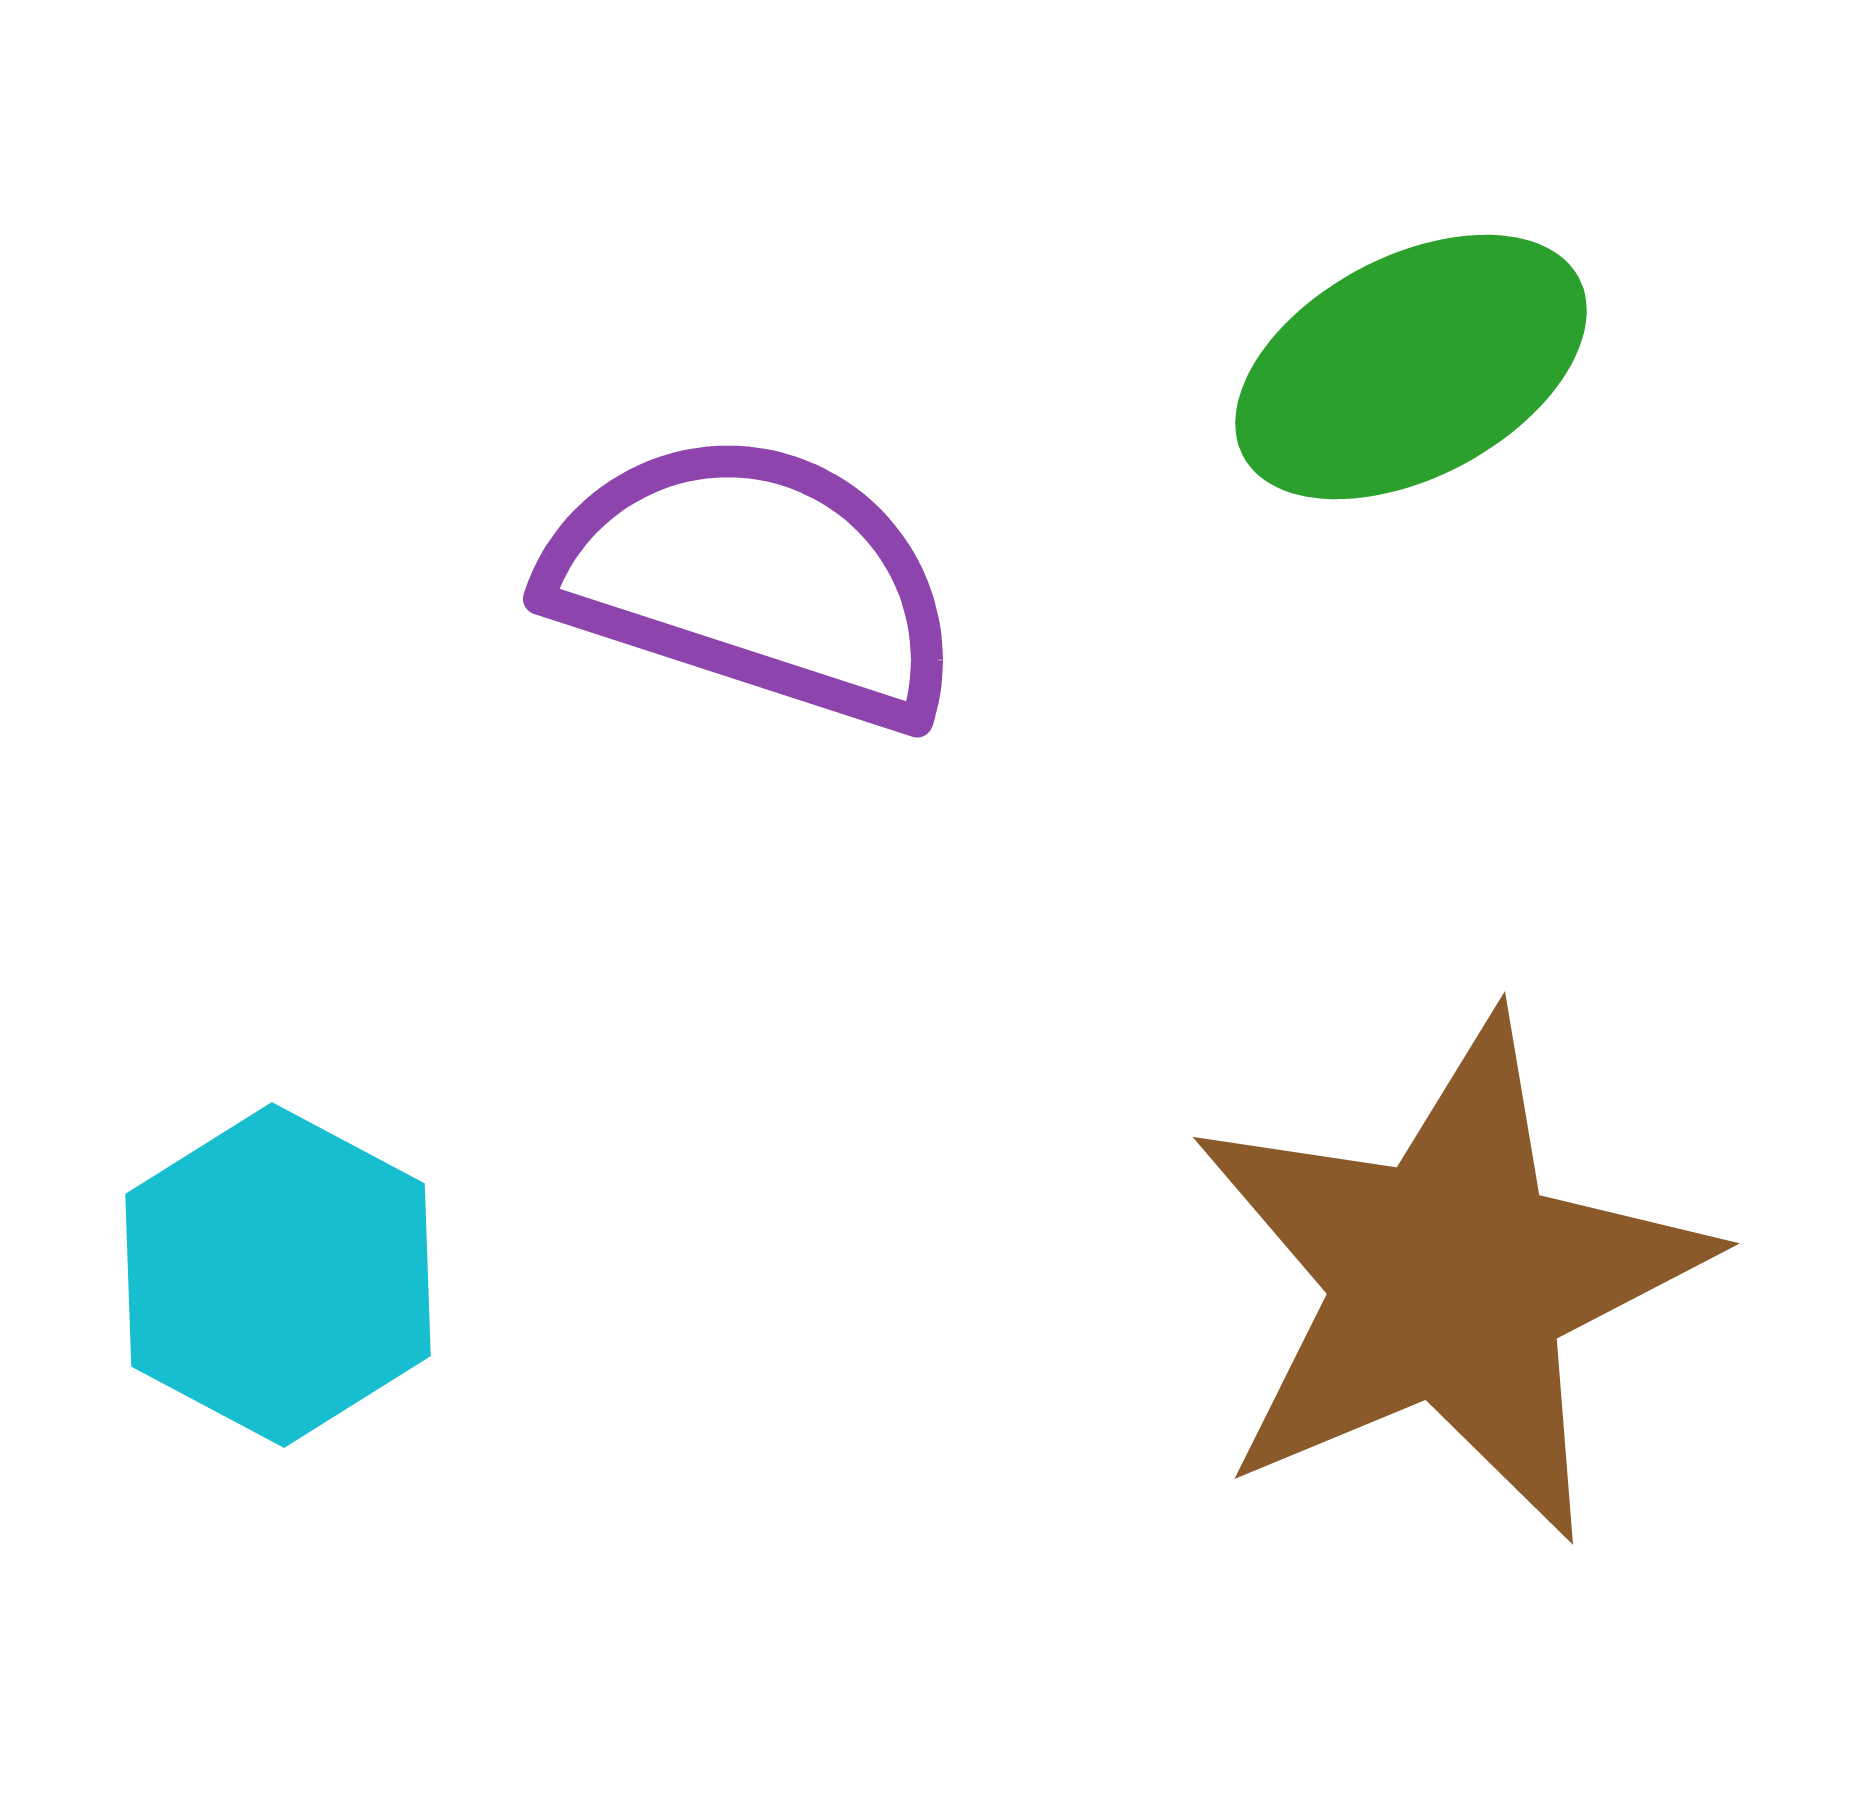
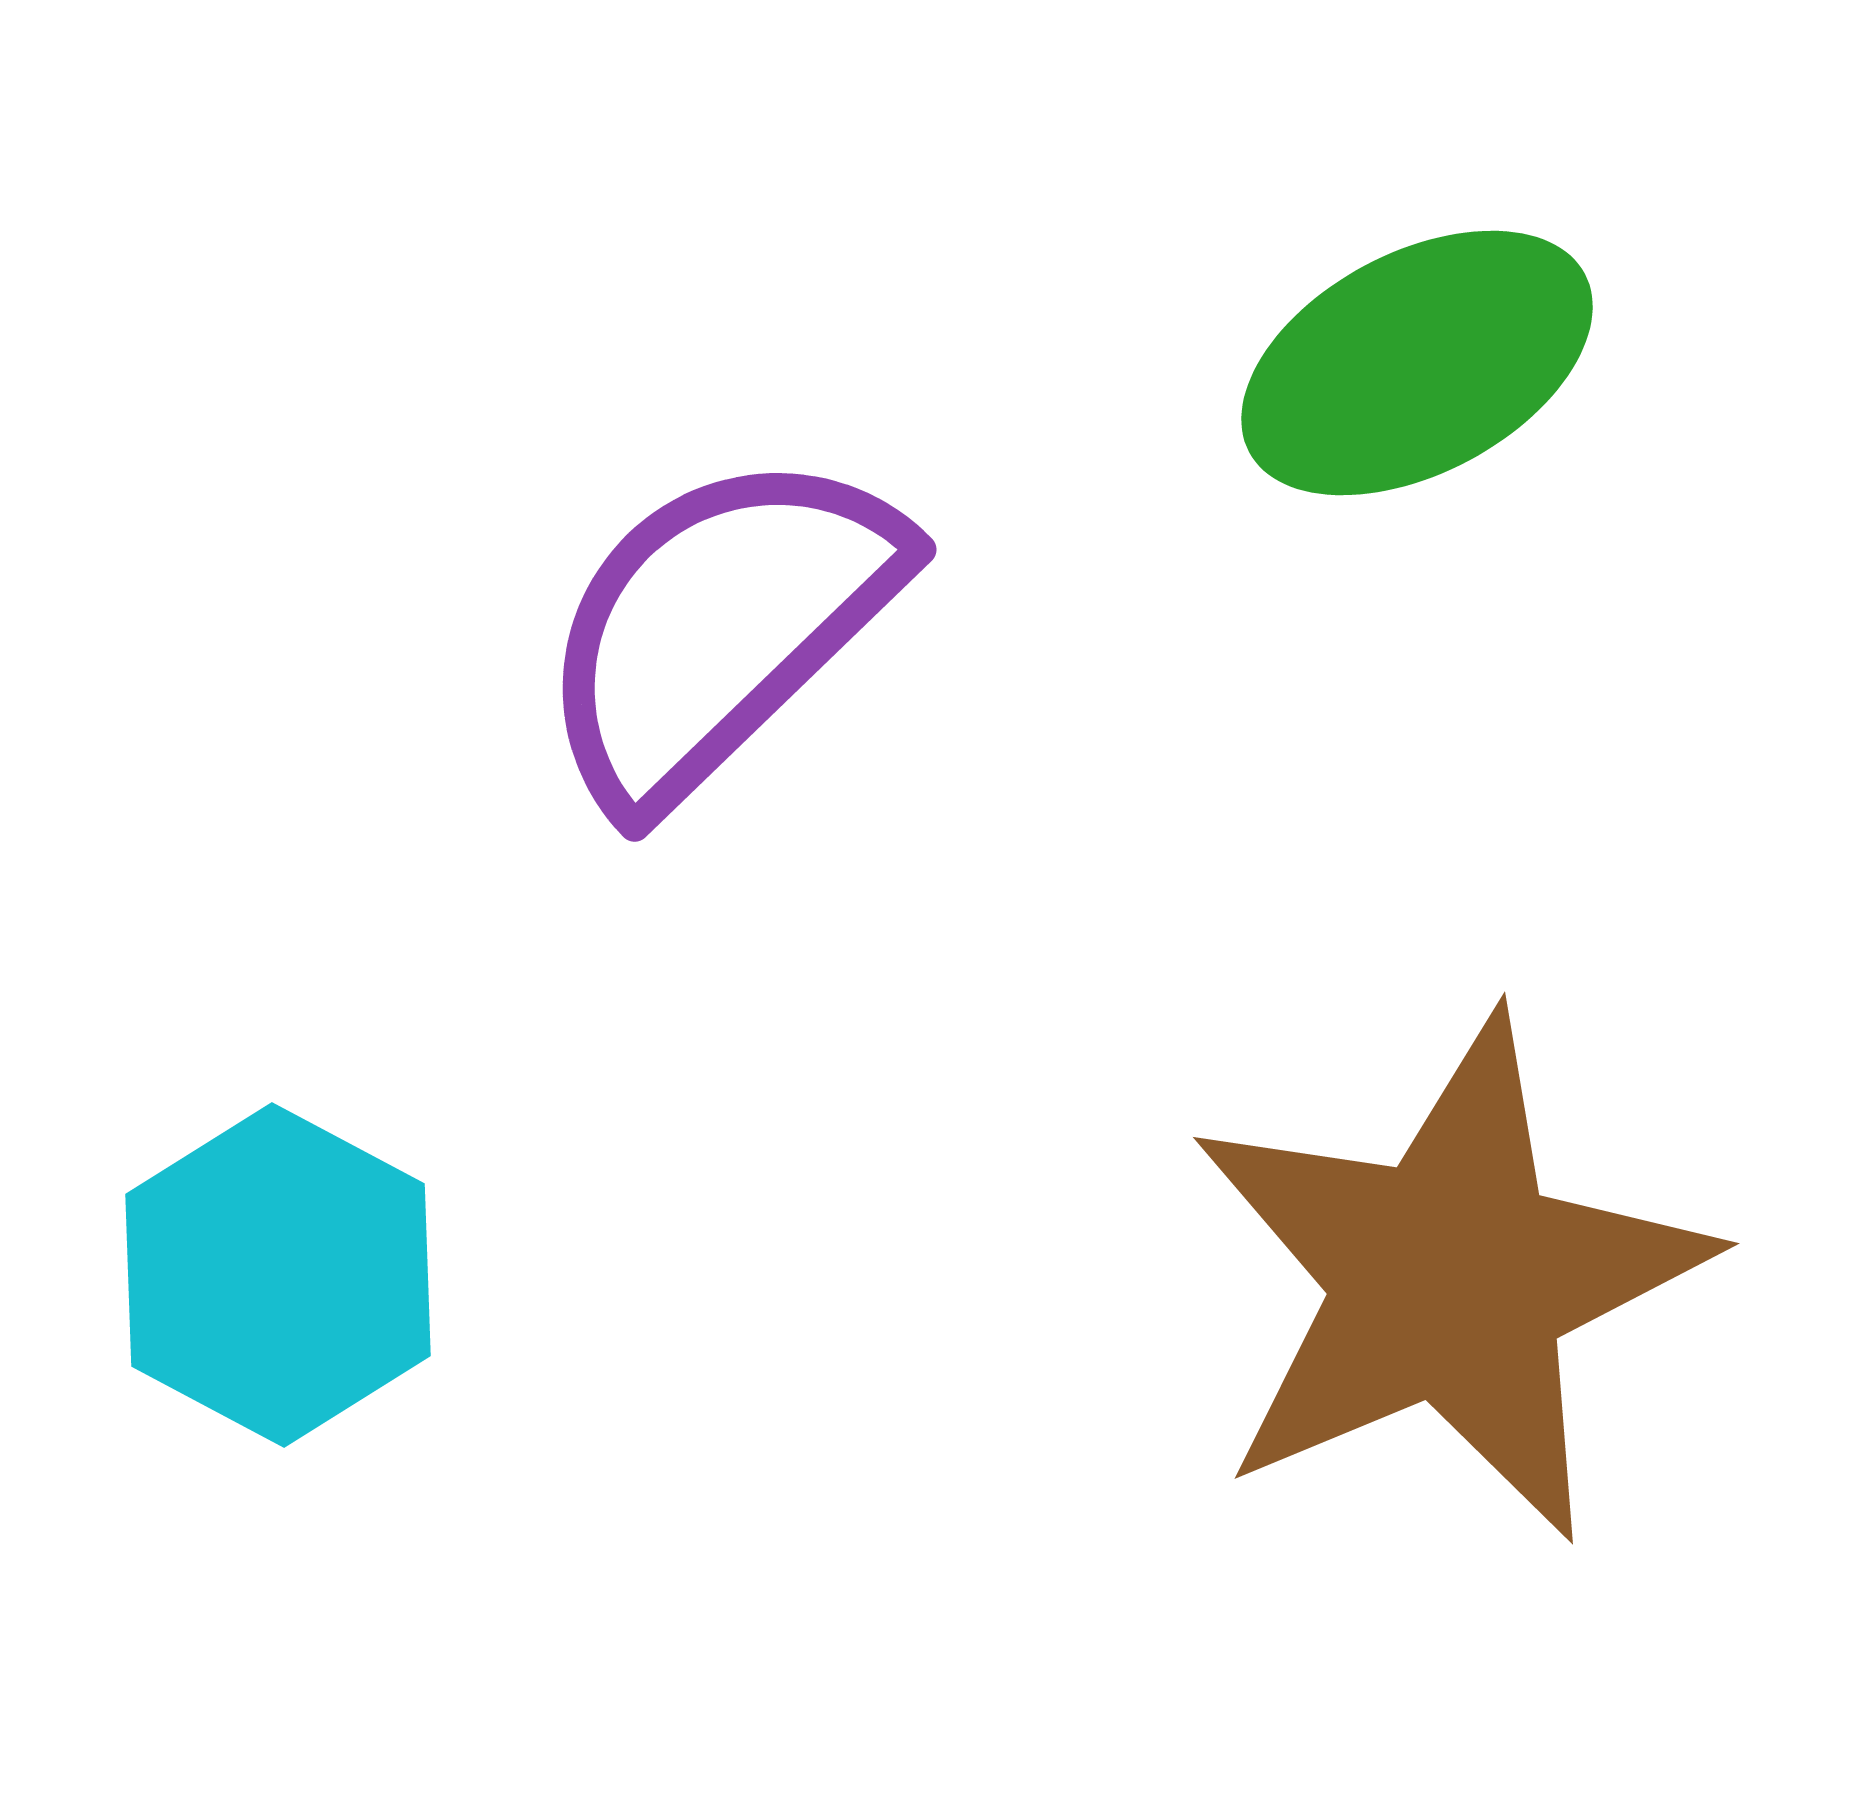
green ellipse: moved 6 px right, 4 px up
purple semicircle: moved 35 px left, 47 px down; rotated 62 degrees counterclockwise
